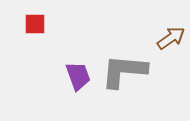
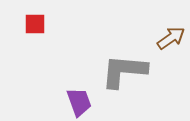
purple trapezoid: moved 1 px right, 26 px down
